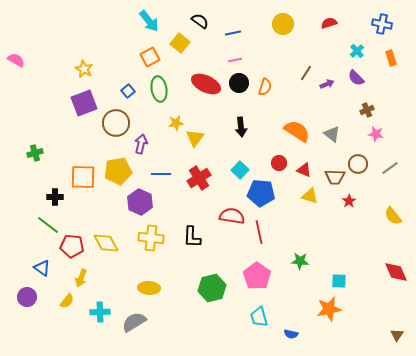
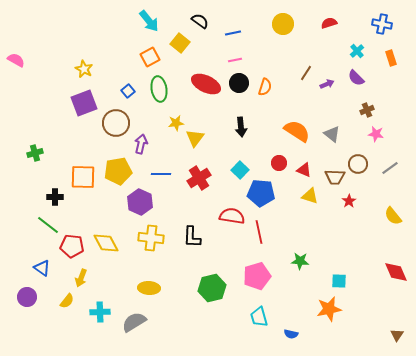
pink pentagon at (257, 276): rotated 20 degrees clockwise
